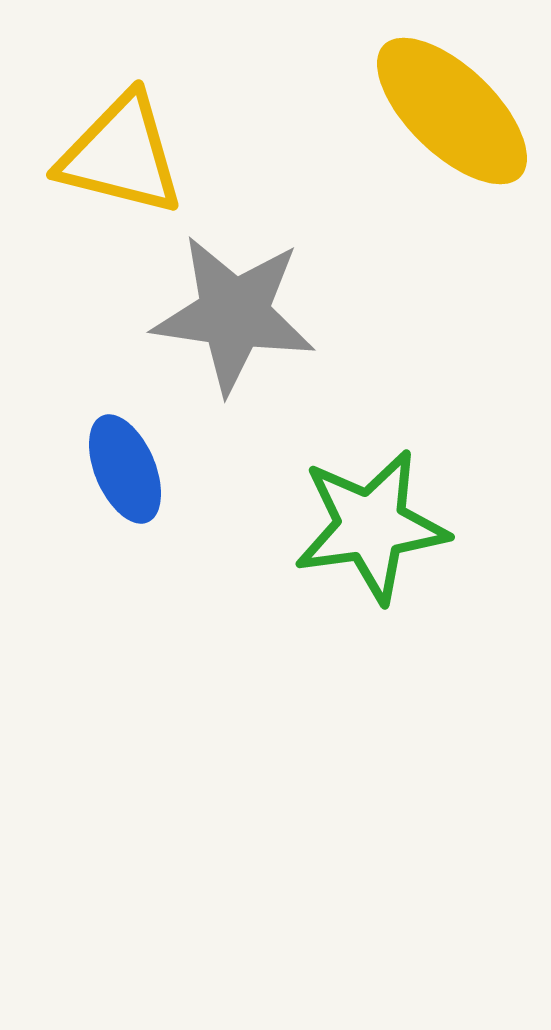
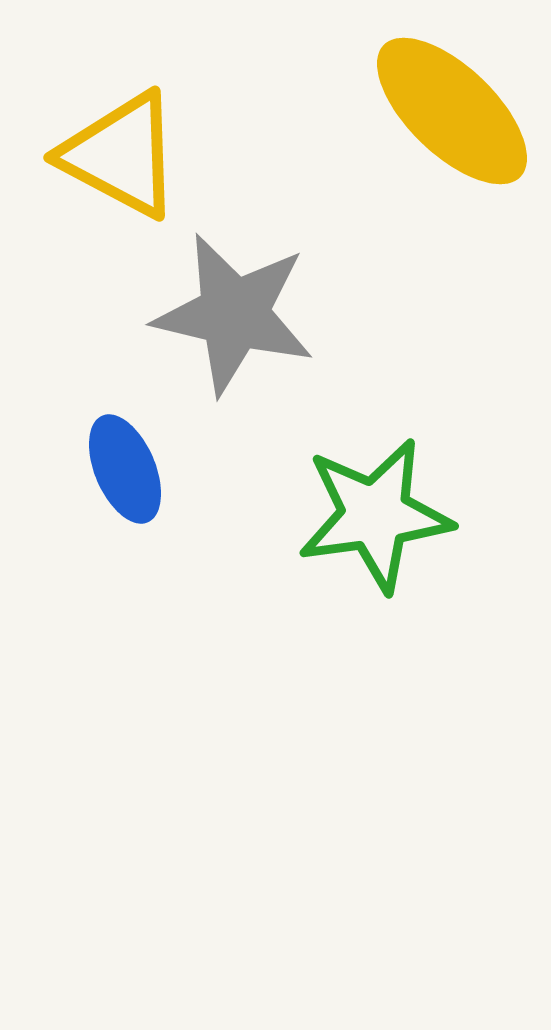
yellow triangle: rotated 14 degrees clockwise
gray star: rotated 5 degrees clockwise
green star: moved 4 px right, 11 px up
